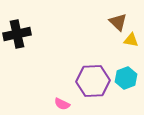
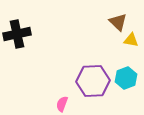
pink semicircle: rotated 84 degrees clockwise
